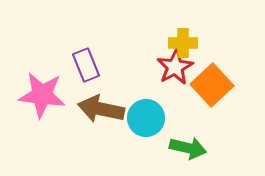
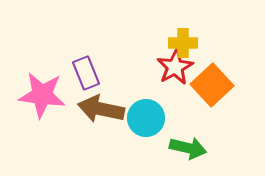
purple rectangle: moved 8 px down
